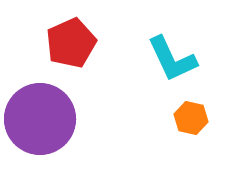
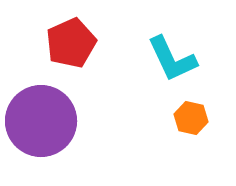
purple circle: moved 1 px right, 2 px down
